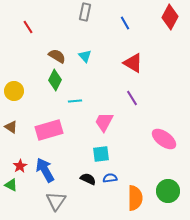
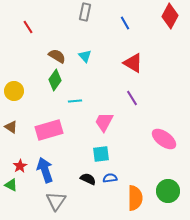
red diamond: moved 1 px up
green diamond: rotated 10 degrees clockwise
blue arrow: rotated 10 degrees clockwise
